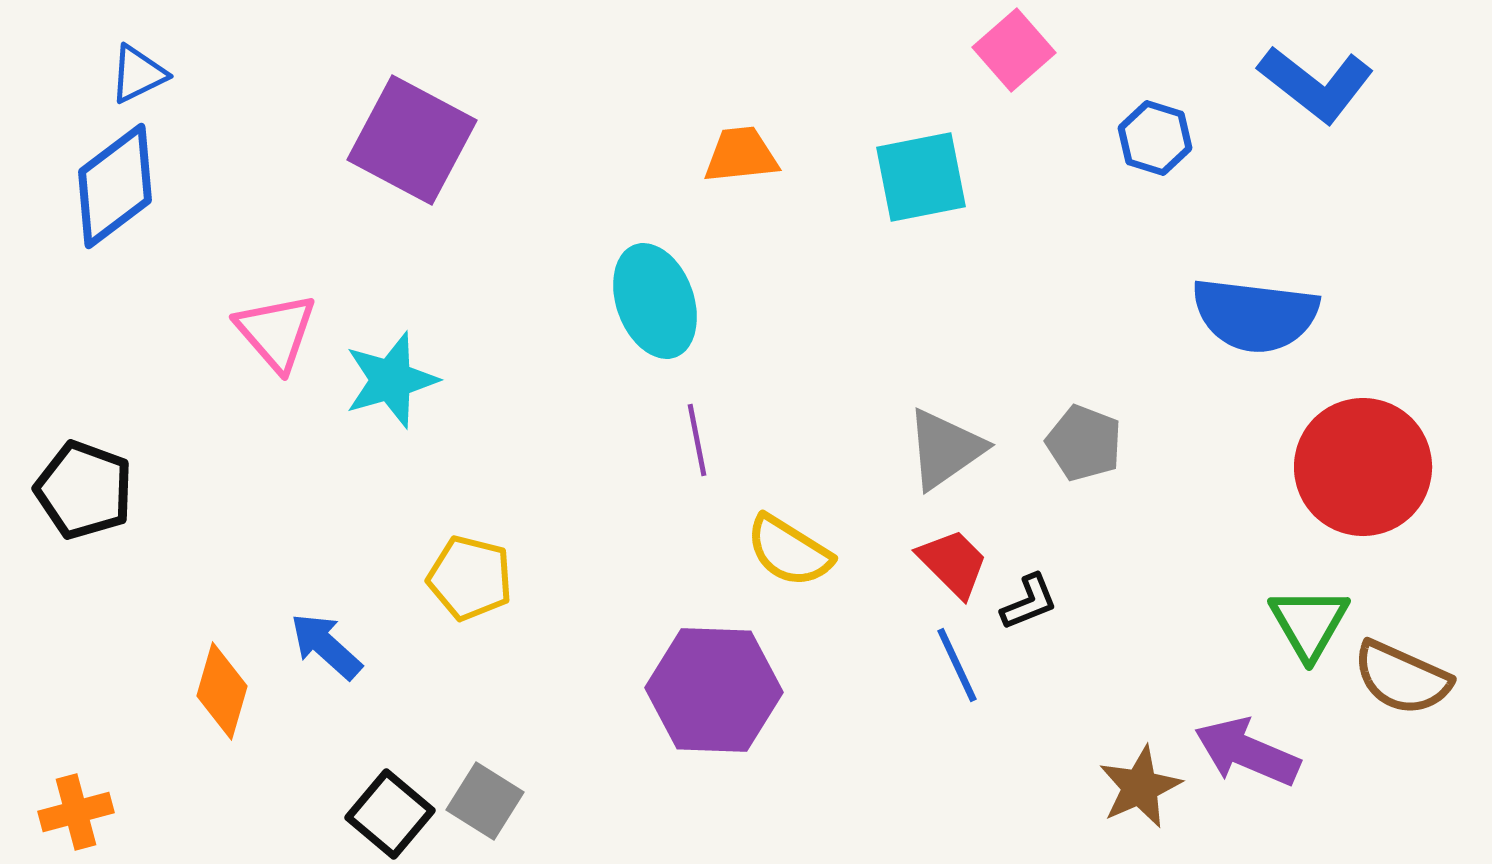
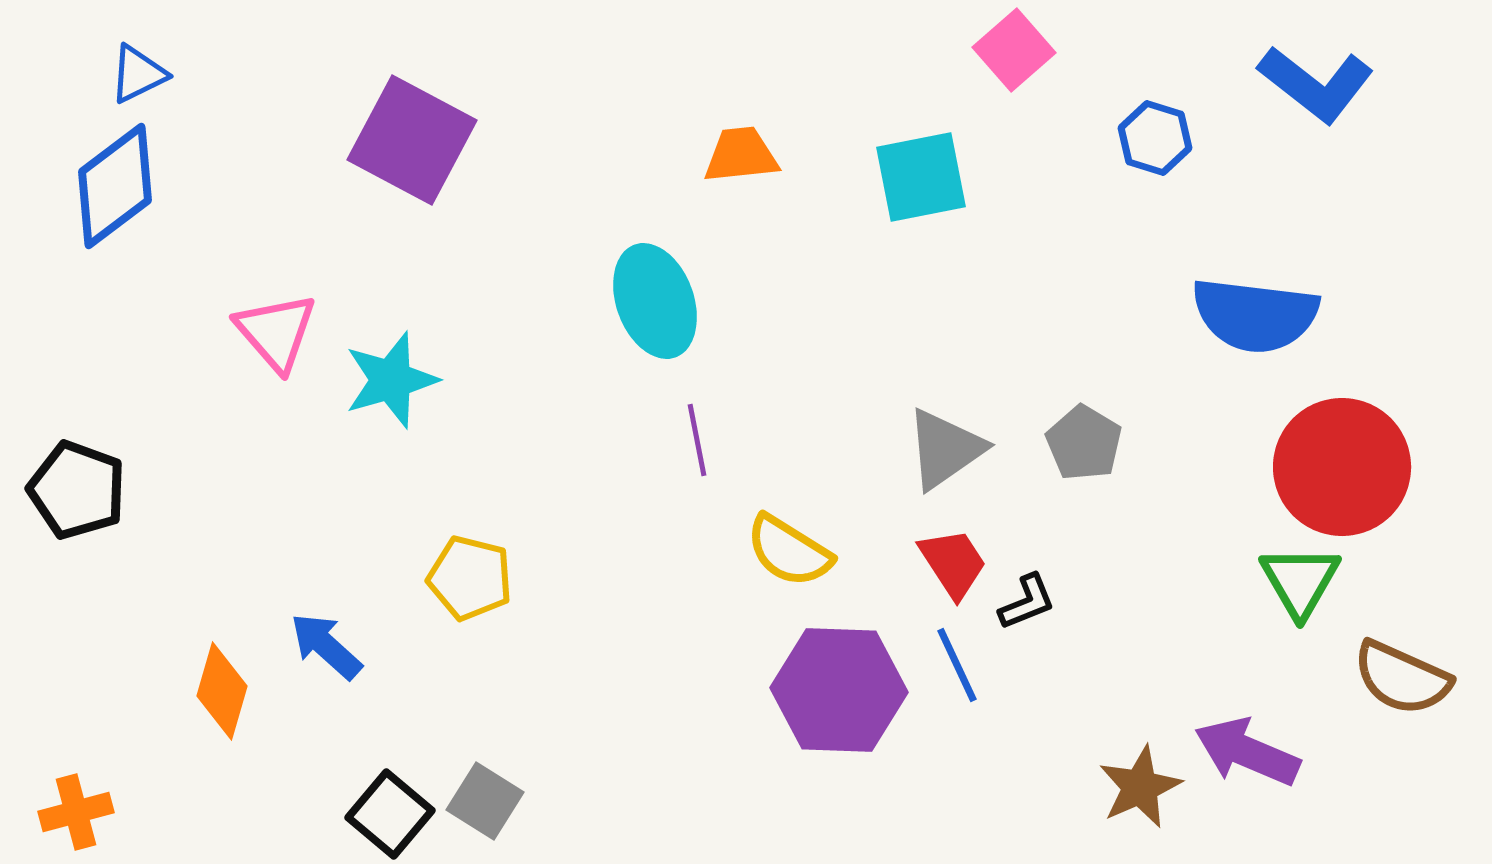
gray pentagon: rotated 10 degrees clockwise
red circle: moved 21 px left
black pentagon: moved 7 px left
red trapezoid: rotated 12 degrees clockwise
black L-shape: moved 2 px left
green triangle: moved 9 px left, 42 px up
purple hexagon: moved 125 px right
